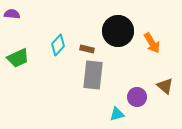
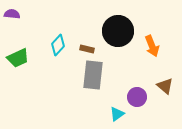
orange arrow: moved 3 px down; rotated 10 degrees clockwise
cyan triangle: rotated 21 degrees counterclockwise
